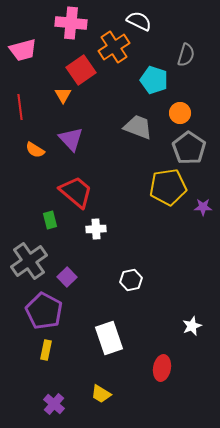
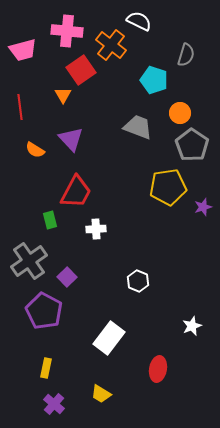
pink cross: moved 4 px left, 8 px down
orange cross: moved 3 px left, 2 px up; rotated 20 degrees counterclockwise
gray pentagon: moved 3 px right, 3 px up
red trapezoid: rotated 78 degrees clockwise
purple star: rotated 18 degrees counterclockwise
white hexagon: moved 7 px right, 1 px down; rotated 25 degrees counterclockwise
white rectangle: rotated 56 degrees clockwise
yellow rectangle: moved 18 px down
red ellipse: moved 4 px left, 1 px down
